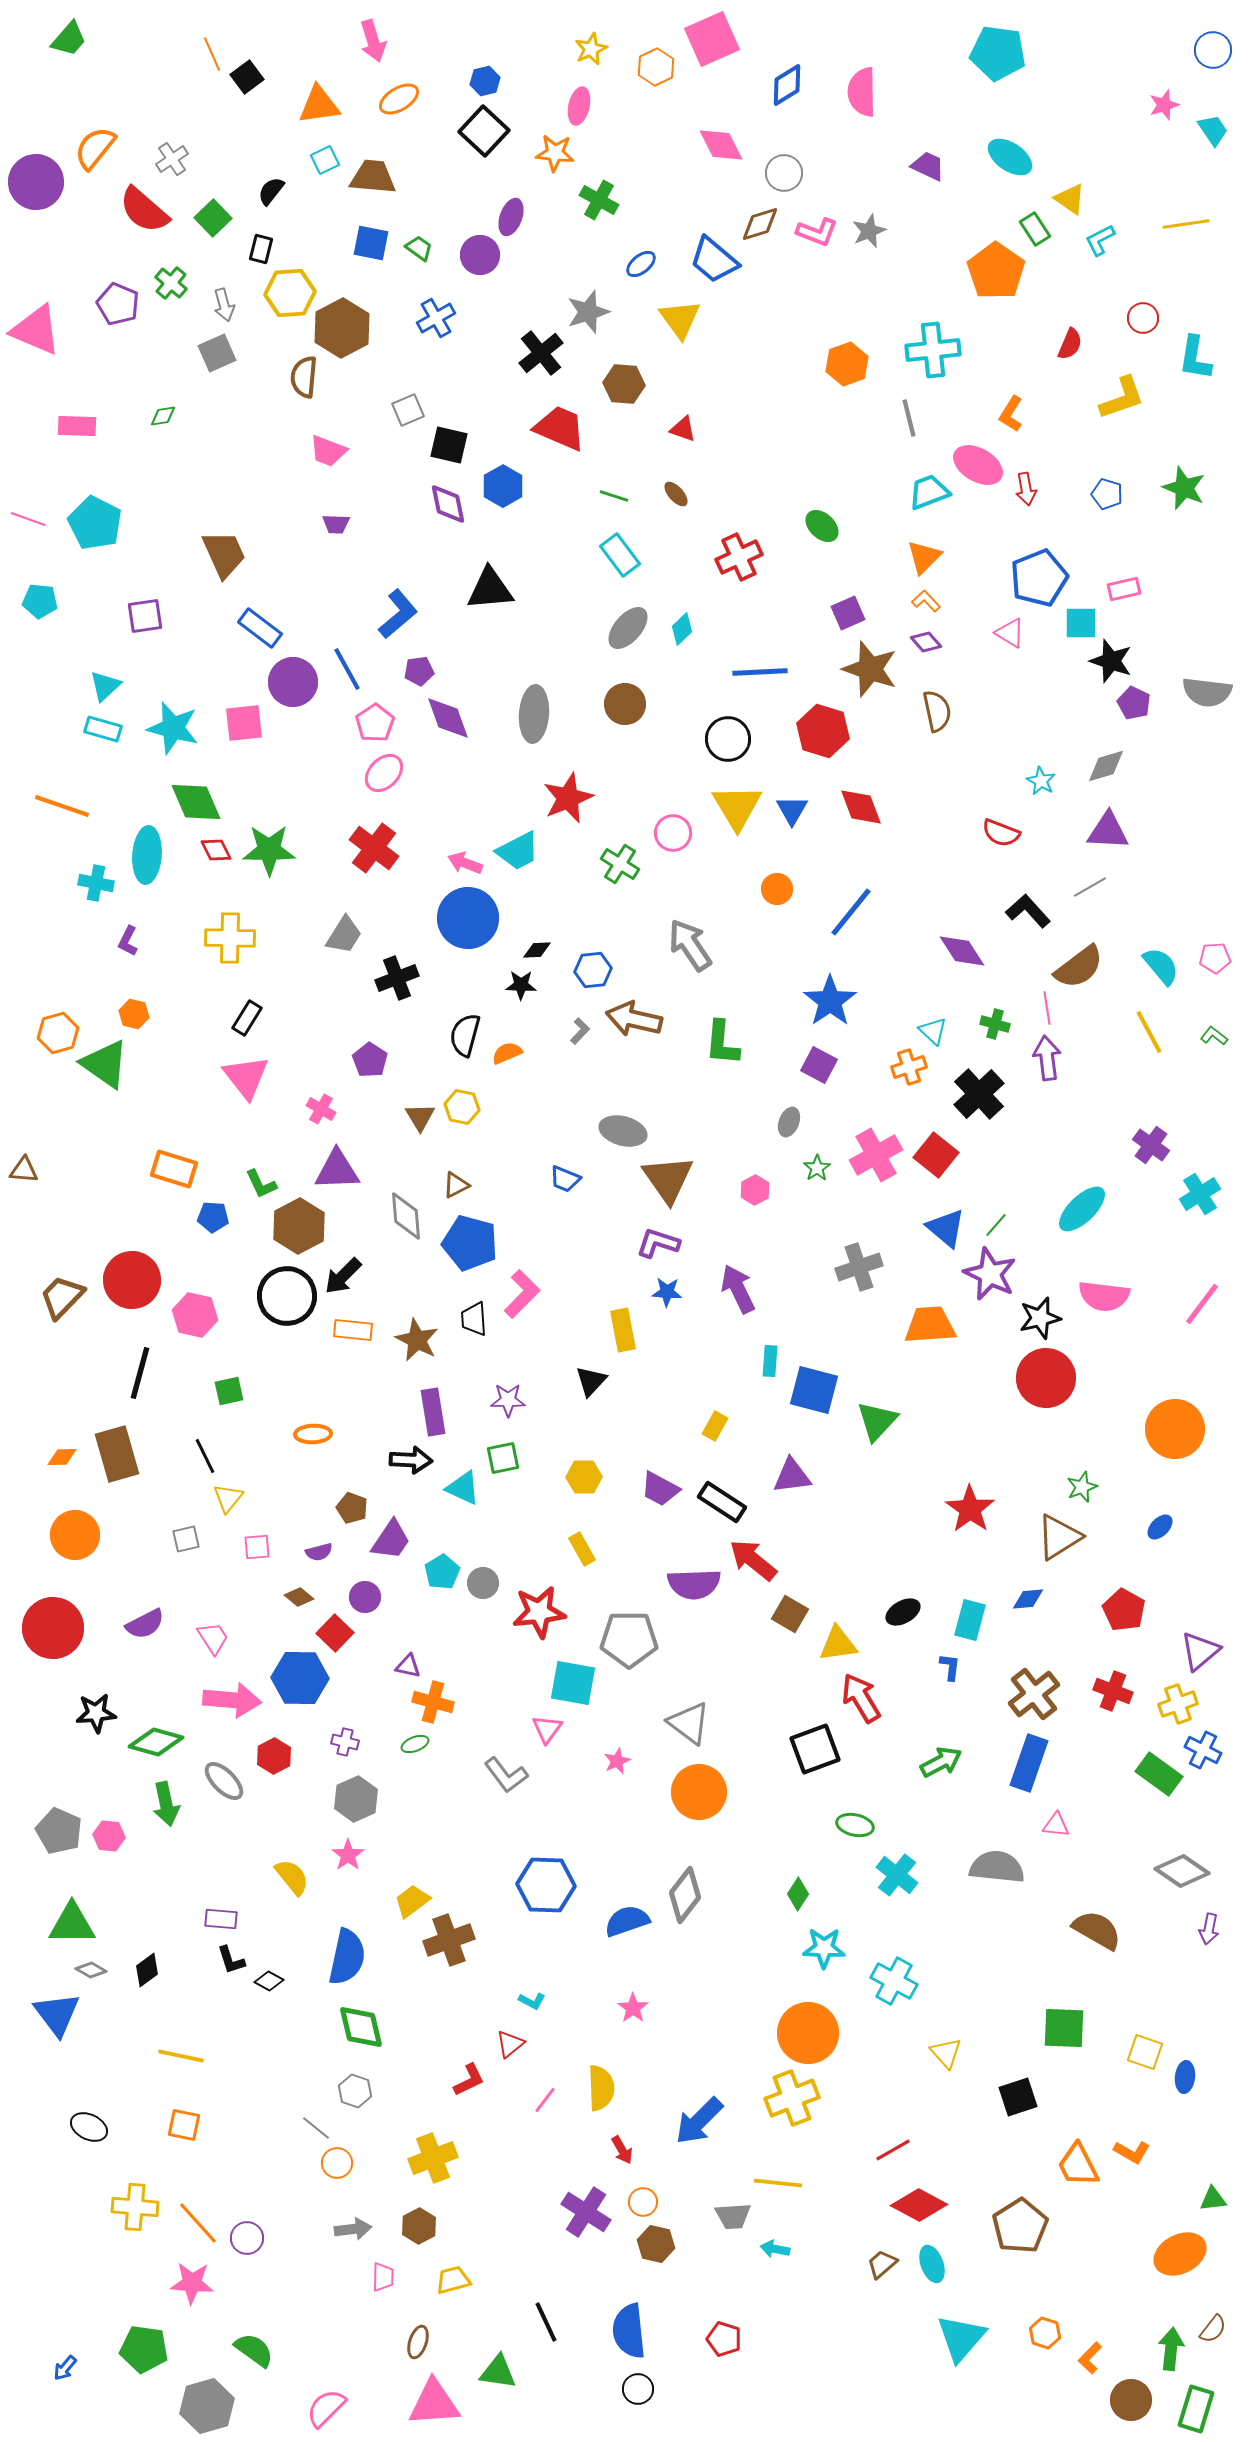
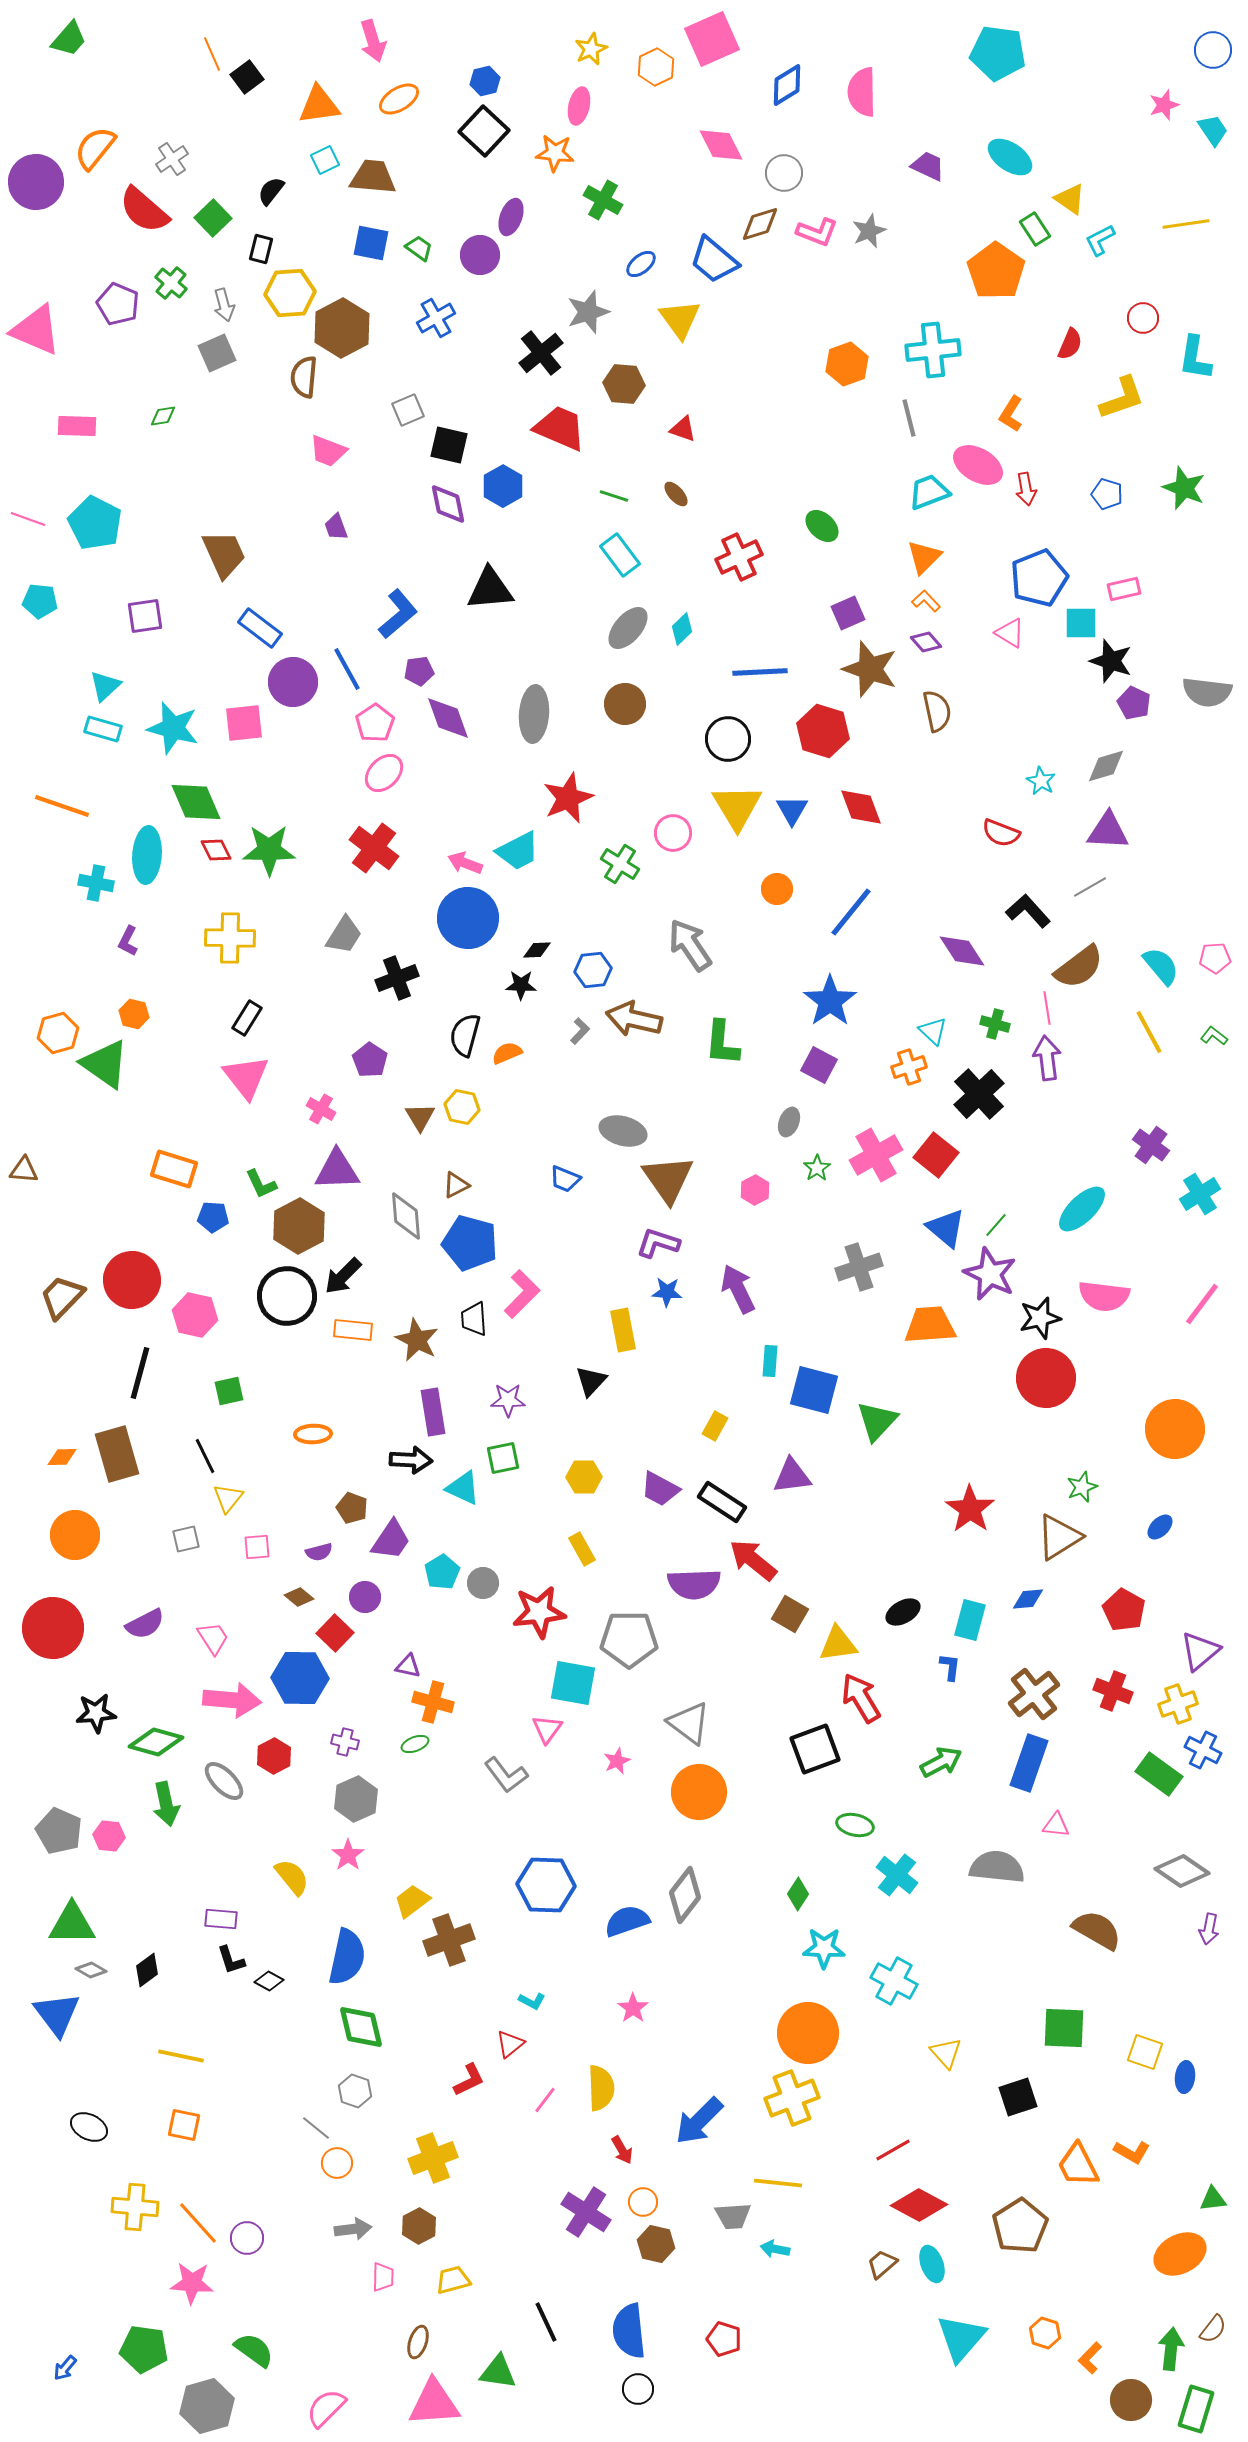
green cross at (599, 200): moved 4 px right
purple trapezoid at (336, 524): moved 3 px down; rotated 68 degrees clockwise
